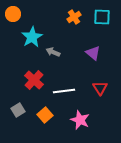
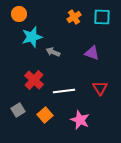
orange circle: moved 6 px right
cyan star: rotated 15 degrees clockwise
purple triangle: moved 1 px left; rotated 21 degrees counterclockwise
